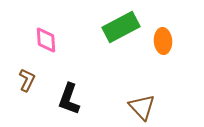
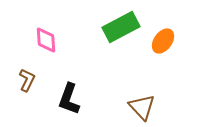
orange ellipse: rotated 40 degrees clockwise
